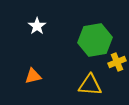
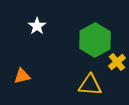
green hexagon: rotated 20 degrees counterclockwise
yellow cross: rotated 18 degrees counterclockwise
orange triangle: moved 11 px left
